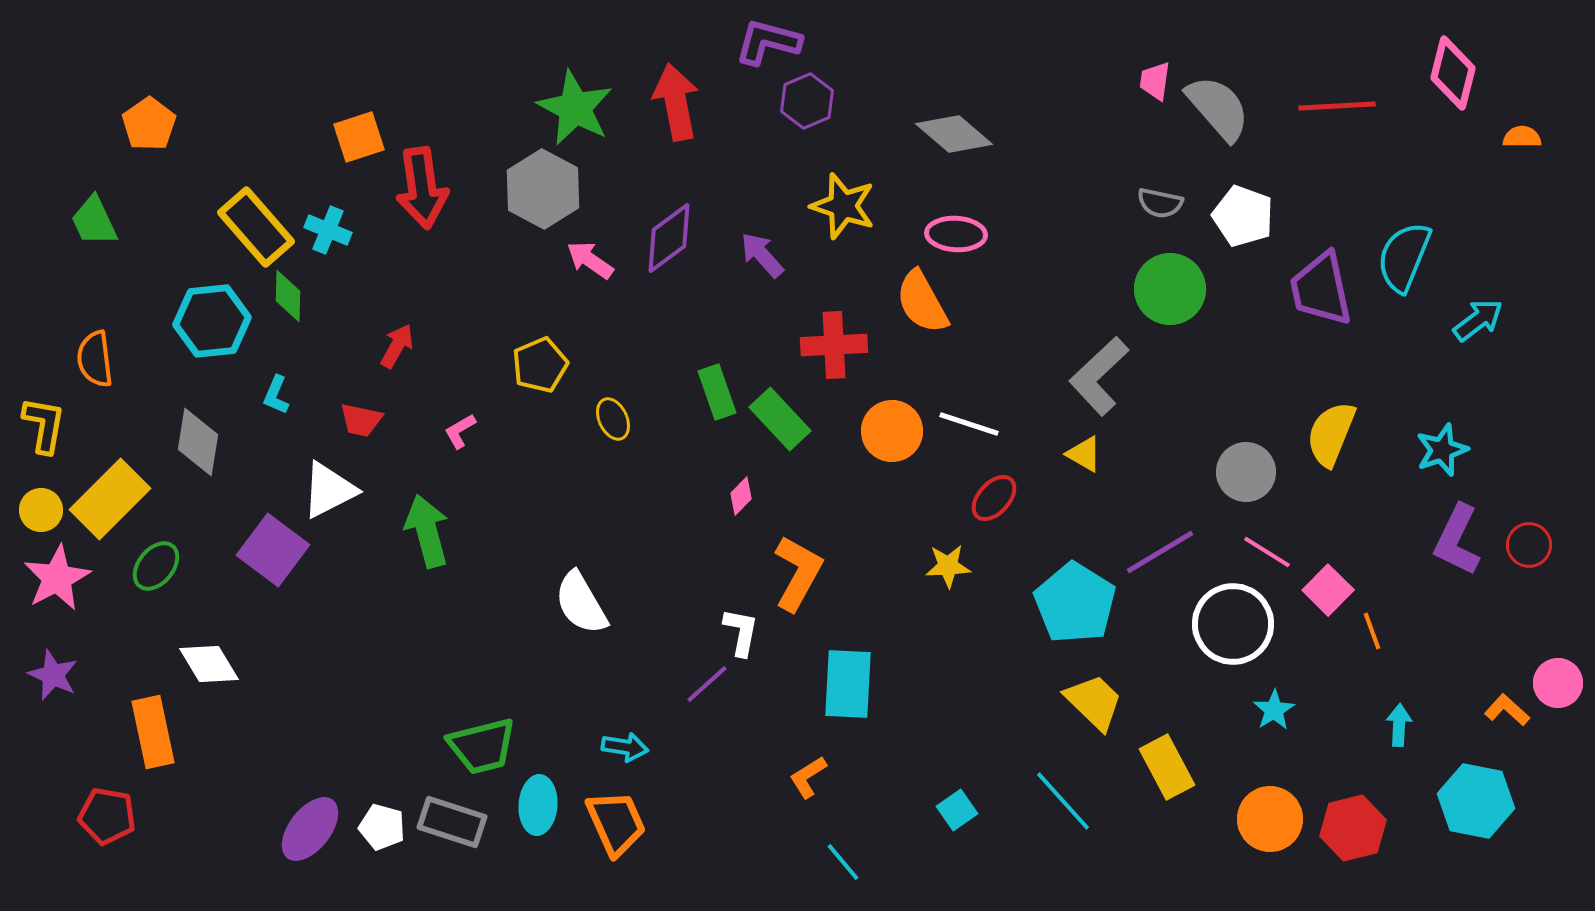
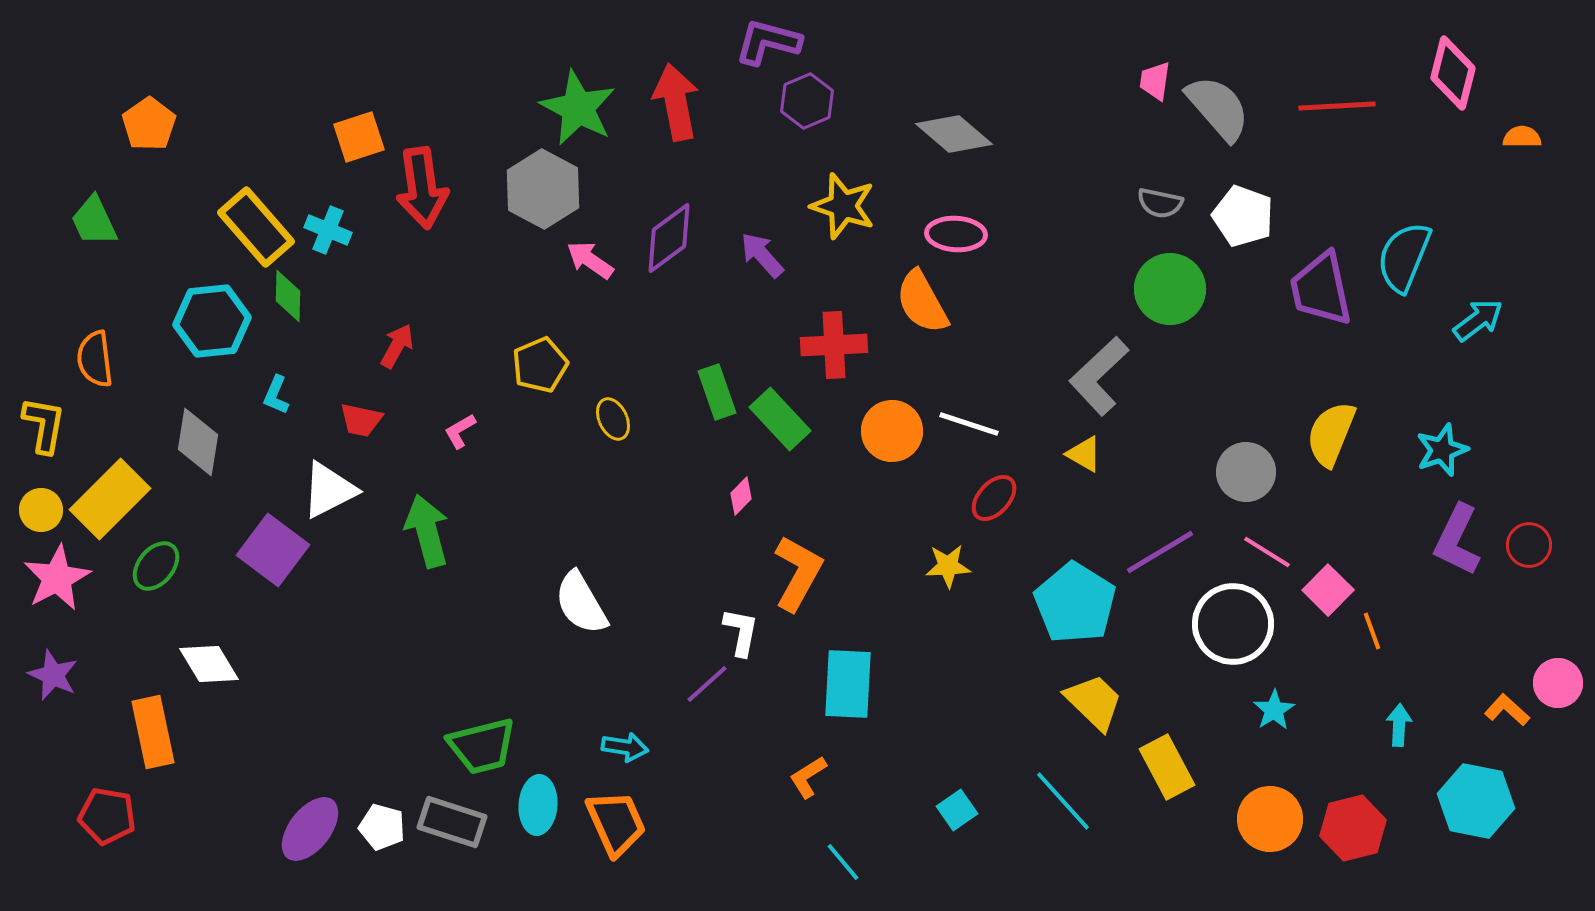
green star at (575, 108): moved 3 px right
